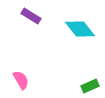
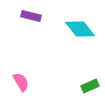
purple rectangle: rotated 18 degrees counterclockwise
pink semicircle: moved 2 px down
